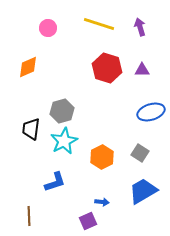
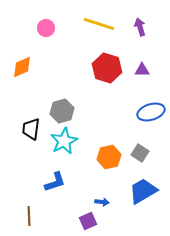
pink circle: moved 2 px left
orange diamond: moved 6 px left
orange hexagon: moved 7 px right; rotated 15 degrees clockwise
